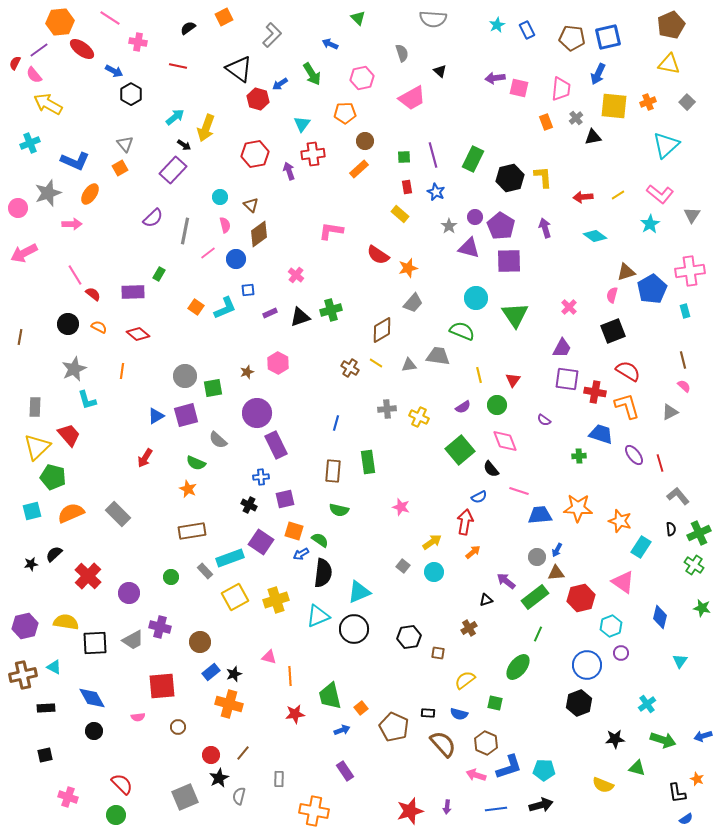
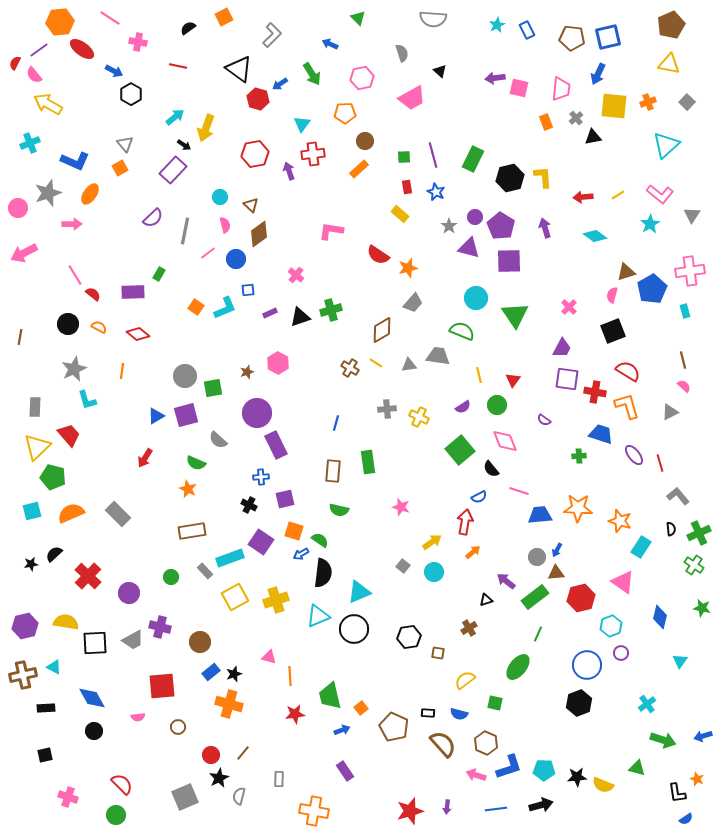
black star at (615, 739): moved 38 px left, 38 px down
